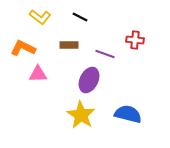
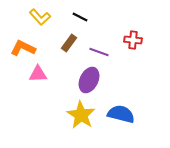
yellow L-shape: rotated 10 degrees clockwise
red cross: moved 2 px left
brown rectangle: moved 2 px up; rotated 54 degrees counterclockwise
purple line: moved 6 px left, 2 px up
blue semicircle: moved 7 px left
